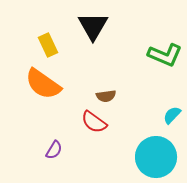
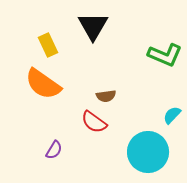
cyan circle: moved 8 px left, 5 px up
